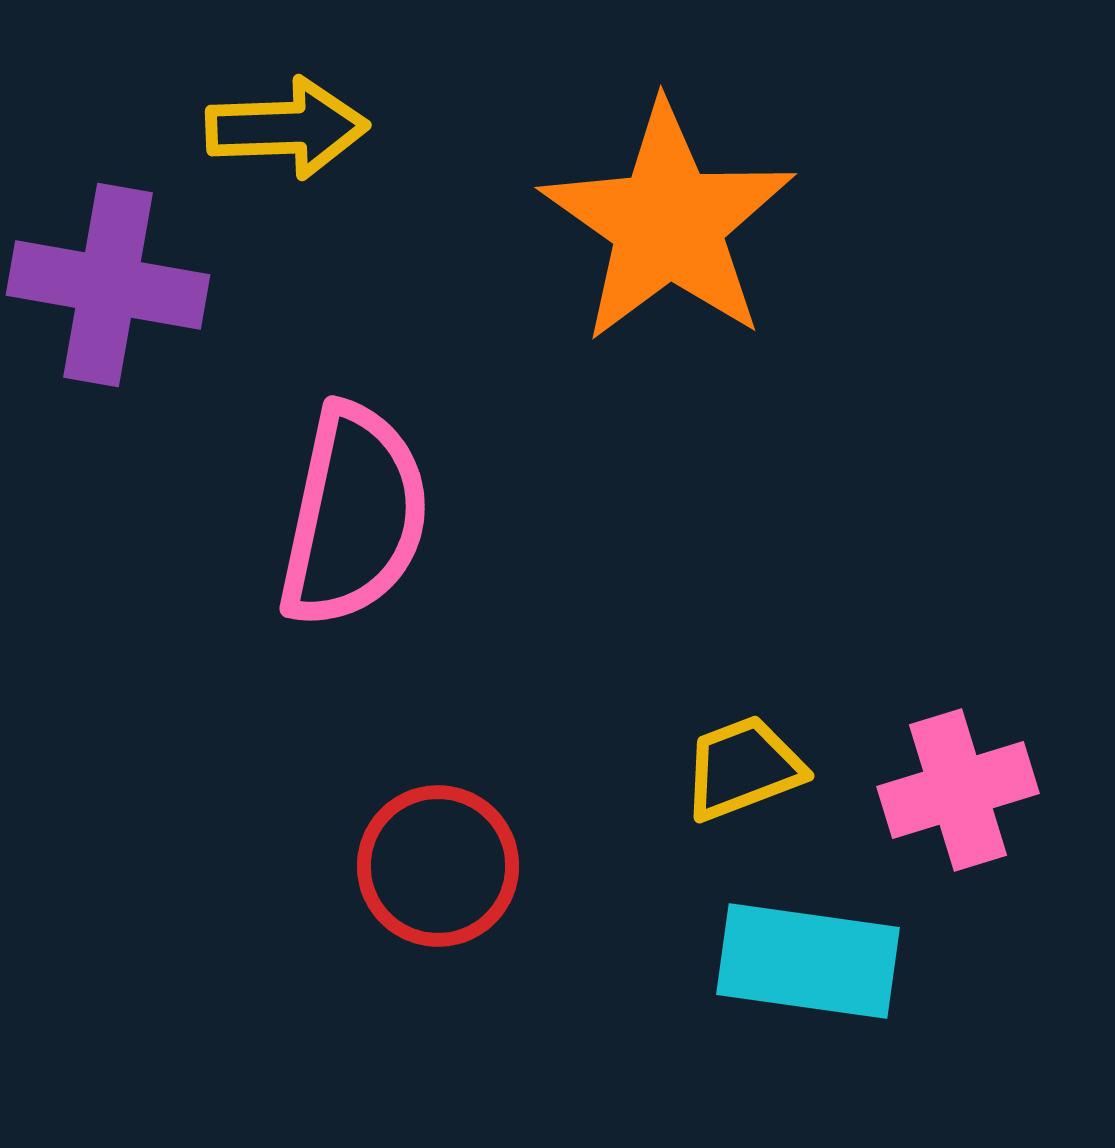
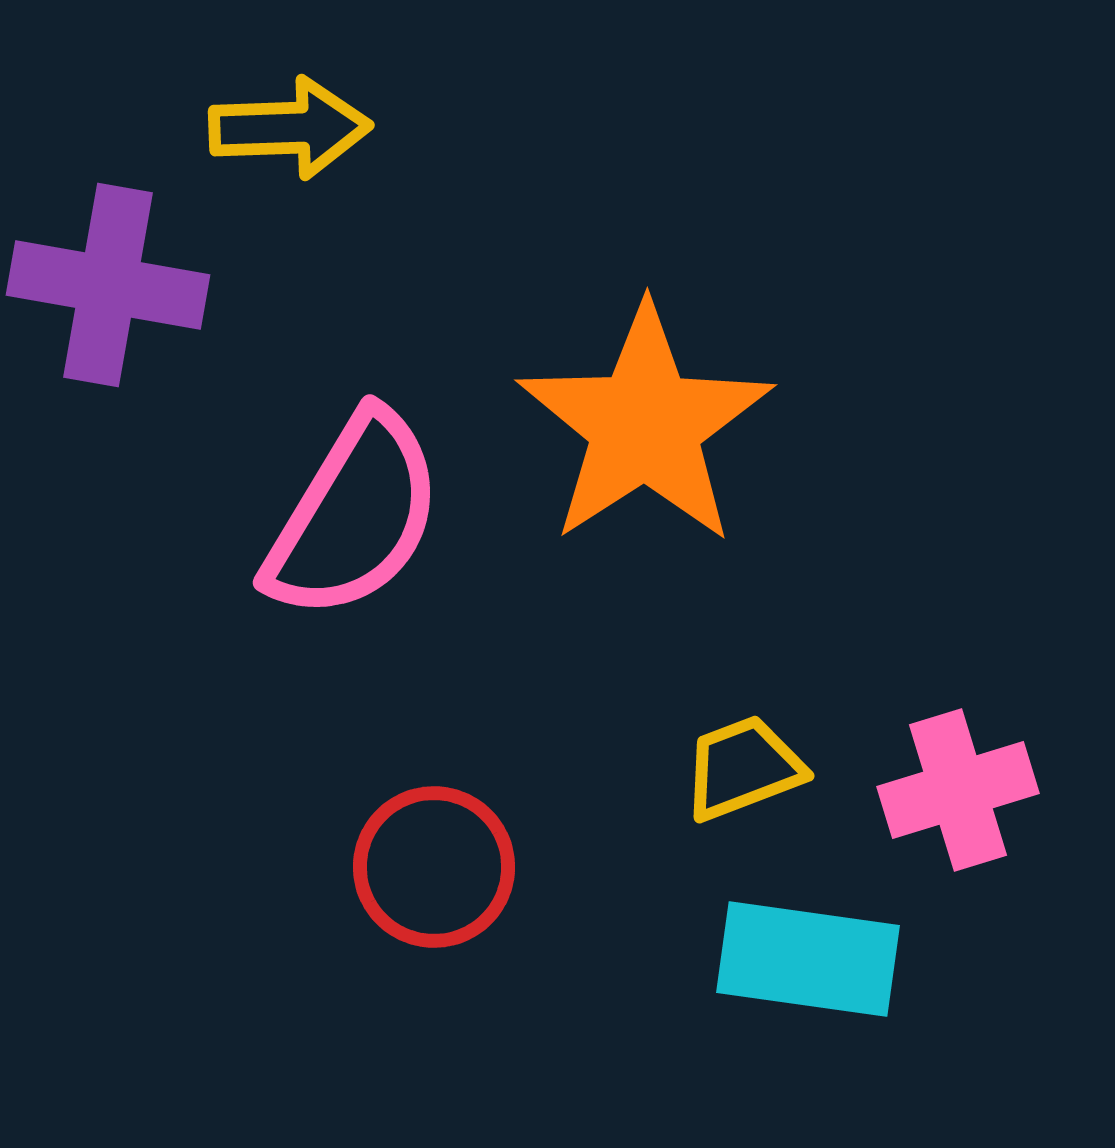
yellow arrow: moved 3 px right
orange star: moved 23 px left, 202 px down; rotated 4 degrees clockwise
pink semicircle: rotated 19 degrees clockwise
red circle: moved 4 px left, 1 px down
cyan rectangle: moved 2 px up
